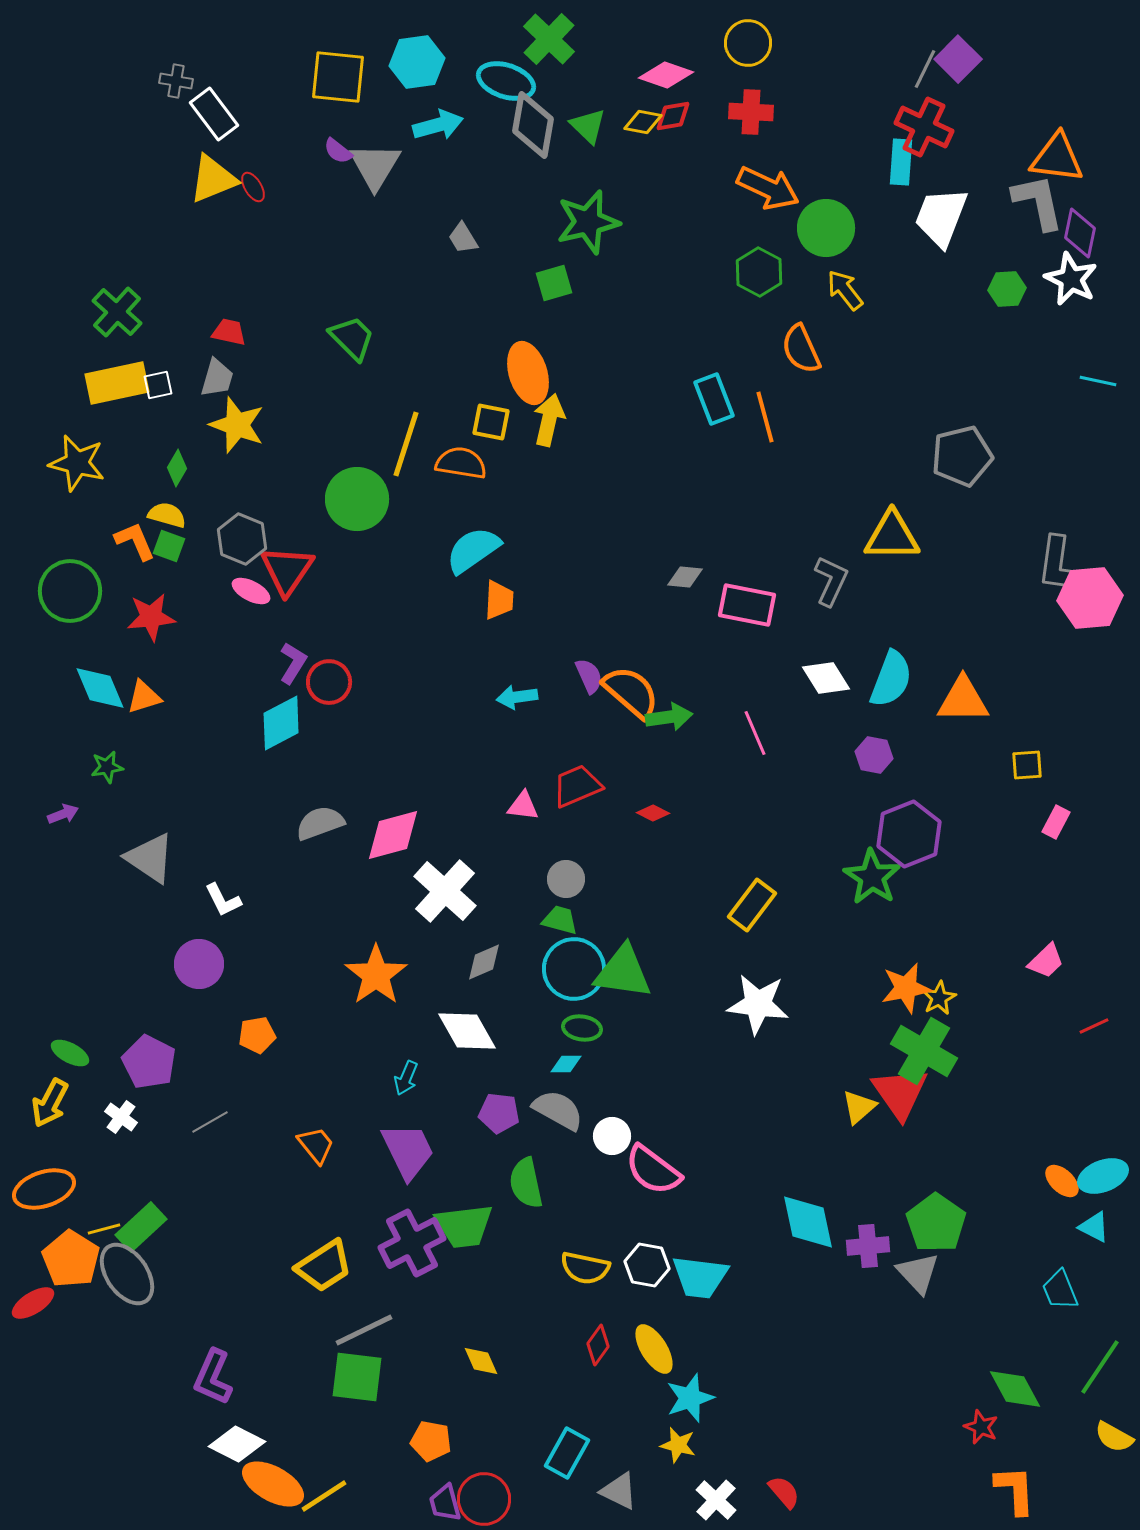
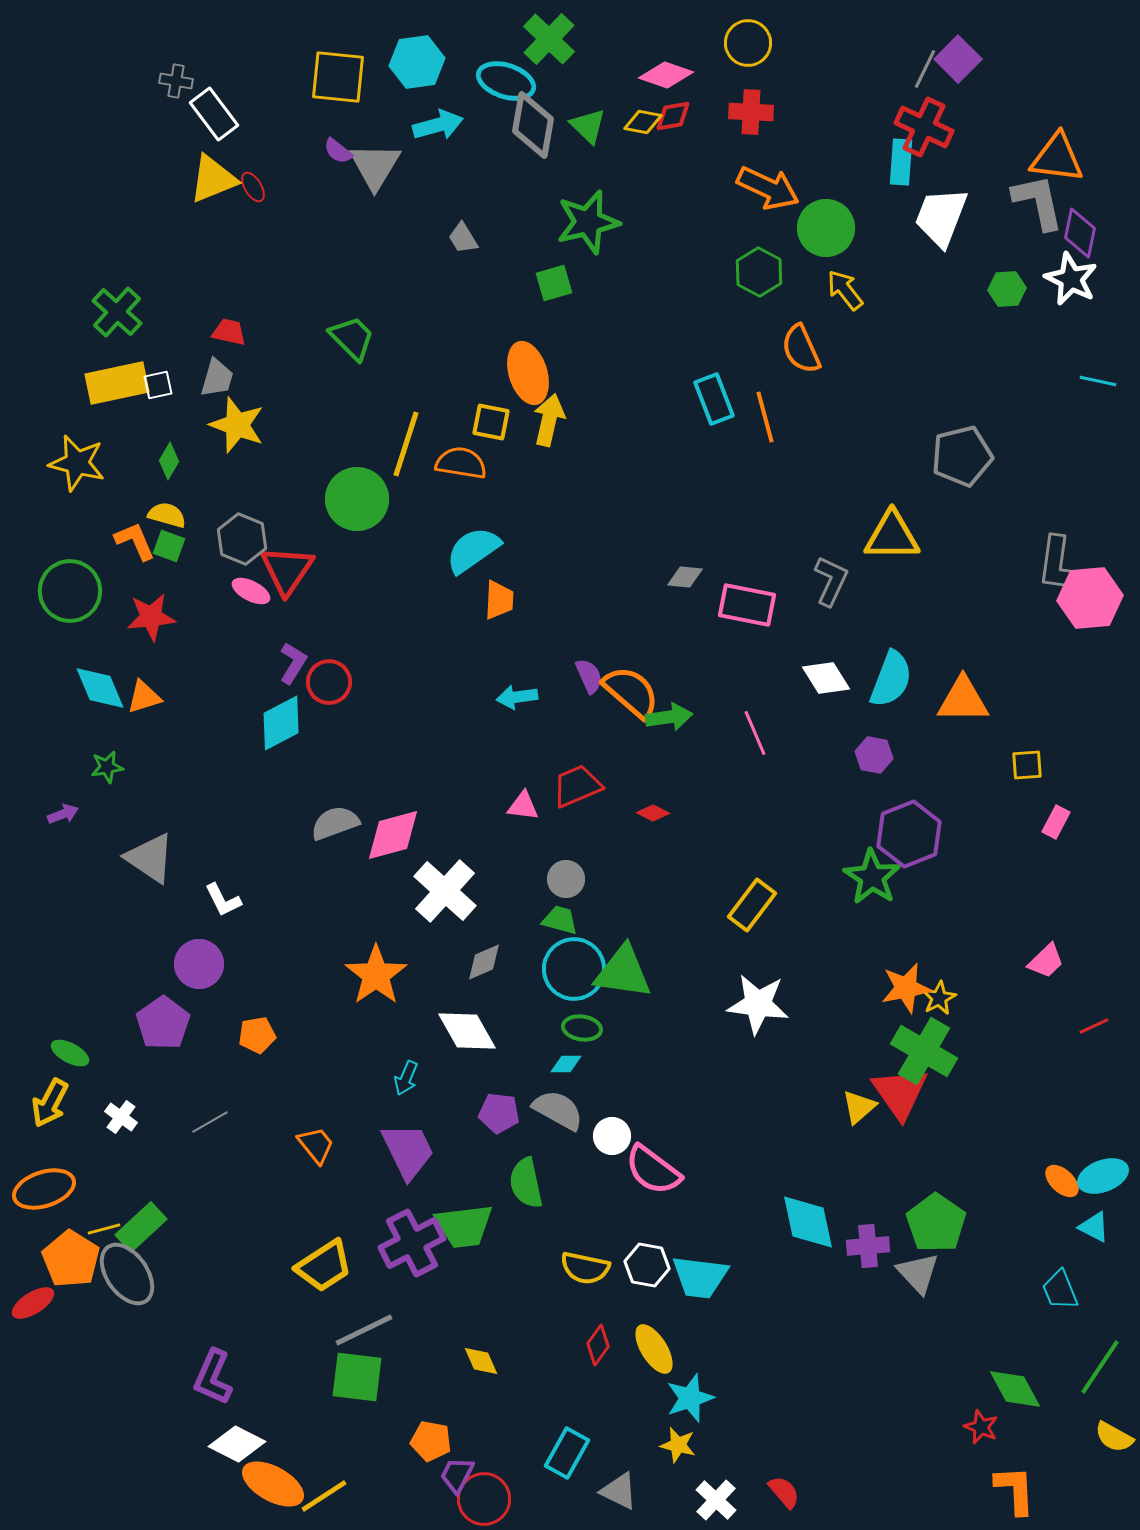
green diamond at (177, 468): moved 8 px left, 7 px up
gray semicircle at (320, 823): moved 15 px right
purple pentagon at (149, 1062): moved 14 px right, 39 px up; rotated 10 degrees clockwise
purple trapezoid at (445, 1503): moved 12 px right, 28 px up; rotated 42 degrees clockwise
